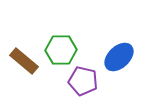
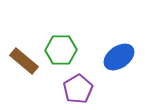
blue ellipse: rotated 8 degrees clockwise
purple pentagon: moved 5 px left, 8 px down; rotated 28 degrees clockwise
